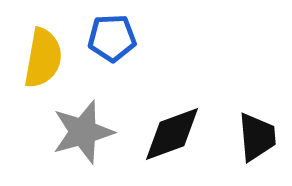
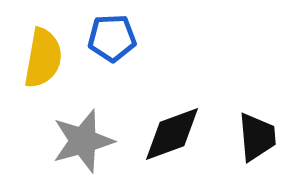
gray star: moved 9 px down
